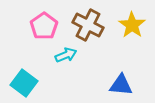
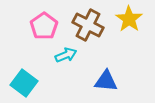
yellow star: moved 3 px left, 6 px up
blue triangle: moved 15 px left, 4 px up
